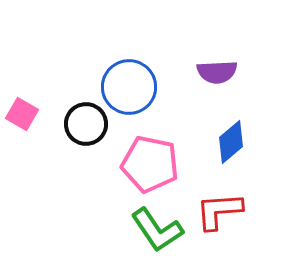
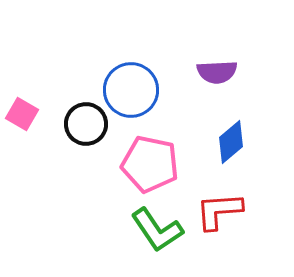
blue circle: moved 2 px right, 3 px down
